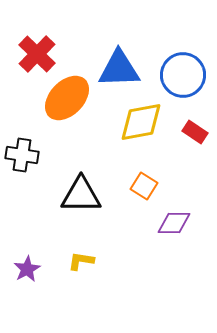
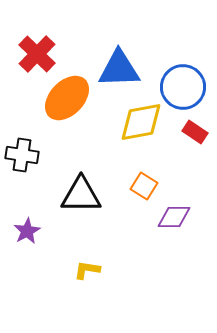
blue circle: moved 12 px down
purple diamond: moved 6 px up
yellow L-shape: moved 6 px right, 9 px down
purple star: moved 38 px up
